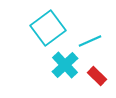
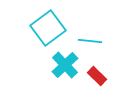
cyan line: rotated 30 degrees clockwise
